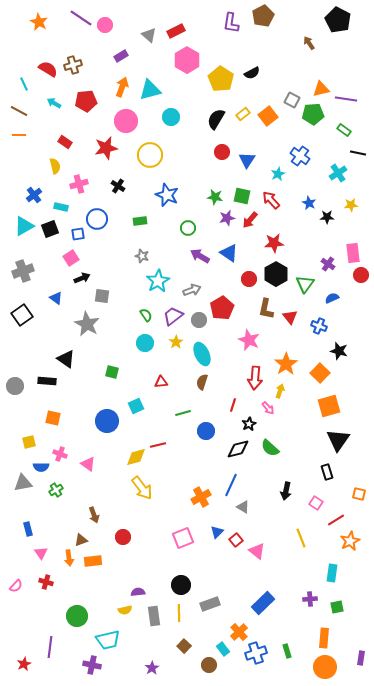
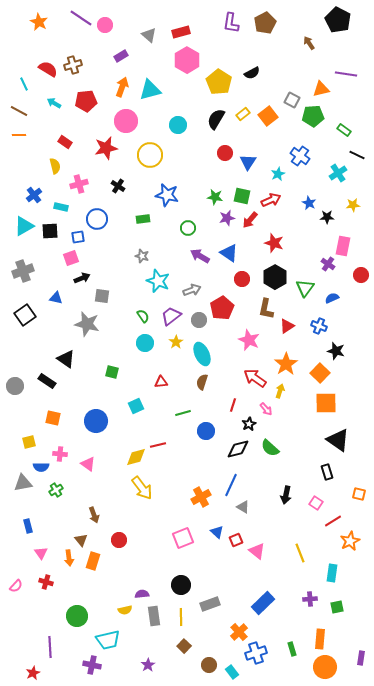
brown pentagon at (263, 16): moved 2 px right, 7 px down
red rectangle at (176, 31): moved 5 px right, 1 px down; rotated 12 degrees clockwise
yellow pentagon at (221, 79): moved 2 px left, 3 px down
purple line at (346, 99): moved 25 px up
green pentagon at (313, 114): moved 2 px down
cyan circle at (171, 117): moved 7 px right, 8 px down
red circle at (222, 152): moved 3 px right, 1 px down
black line at (358, 153): moved 1 px left, 2 px down; rotated 14 degrees clockwise
blue triangle at (247, 160): moved 1 px right, 2 px down
blue star at (167, 195): rotated 10 degrees counterclockwise
red arrow at (271, 200): rotated 108 degrees clockwise
yellow star at (351, 205): moved 2 px right
green rectangle at (140, 221): moved 3 px right, 2 px up
black square at (50, 229): moved 2 px down; rotated 18 degrees clockwise
blue square at (78, 234): moved 3 px down
red star at (274, 243): rotated 24 degrees clockwise
pink rectangle at (353, 253): moved 10 px left, 7 px up; rotated 18 degrees clockwise
pink square at (71, 258): rotated 14 degrees clockwise
black hexagon at (276, 274): moved 1 px left, 3 px down
red circle at (249, 279): moved 7 px left
cyan star at (158, 281): rotated 20 degrees counterclockwise
green triangle at (305, 284): moved 4 px down
blue triangle at (56, 298): rotated 24 degrees counterclockwise
black square at (22, 315): moved 3 px right
green semicircle at (146, 315): moved 3 px left, 1 px down
purple trapezoid at (173, 316): moved 2 px left
red triangle at (290, 317): moved 3 px left, 9 px down; rotated 35 degrees clockwise
gray star at (87, 324): rotated 15 degrees counterclockwise
black star at (339, 351): moved 3 px left
red arrow at (255, 378): rotated 120 degrees clockwise
black rectangle at (47, 381): rotated 30 degrees clockwise
orange square at (329, 406): moved 3 px left, 3 px up; rotated 15 degrees clockwise
pink arrow at (268, 408): moved 2 px left, 1 px down
blue circle at (107, 421): moved 11 px left
black triangle at (338, 440): rotated 30 degrees counterclockwise
pink cross at (60, 454): rotated 16 degrees counterclockwise
black arrow at (286, 491): moved 4 px down
red line at (336, 520): moved 3 px left, 1 px down
blue rectangle at (28, 529): moved 3 px up
blue triangle at (217, 532): rotated 32 degrees counterclockwise
red circle at (123, 537): moved 4 px left, 3 px down
yellow line at (301, 538): moved 1 px left, 15 px down
brown triangle at (81, 540): rotated 48 degrees counterclockwise
red square at (236, 540): rotated 16 degrees clockwise
orange rectangle at (93, 561): rotated 66 degrees counterclockwise
purple semicircle at (138, 592): moved 4 px right, 2 px down
yellow line at (179, 613): moved 2 px right, 4 px down
orange rectangle at (324, 638): moved 4 px left, 1 px down
purple line at (50, 647): rotated 10 degrees counterclockwise
cyan rectangle at (223, 649): moved 9 px right, 23 px down
green rectangle at (287, 651): moved 5 px right, 2 px up
red star at (24, 664): moved 9 px right, 9 px down
purple star at (152, 668): moved 4 px left, 3 px up
